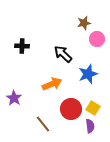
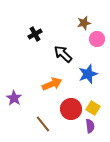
black cross: moved 13 px right, 12 px up; rotated 32 degrees counterclockwise
